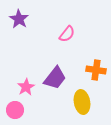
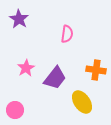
pink semicircle: rotated 30 degrees counterclockwise
pink star: moved 19 px up
yellow ellipse: rotated 25 degrees counterclockwise
